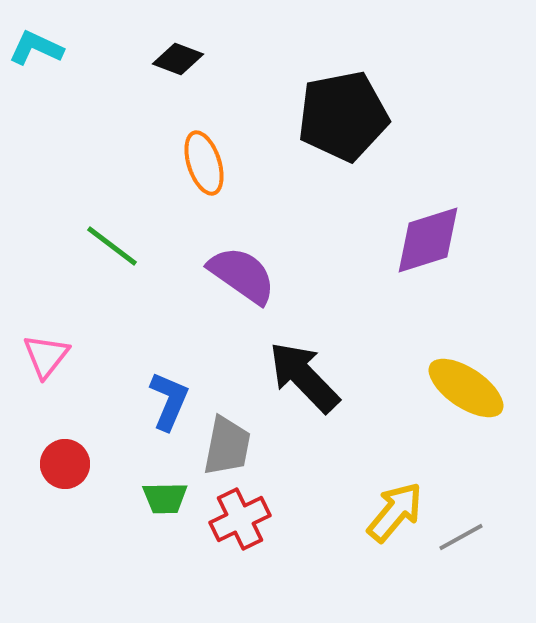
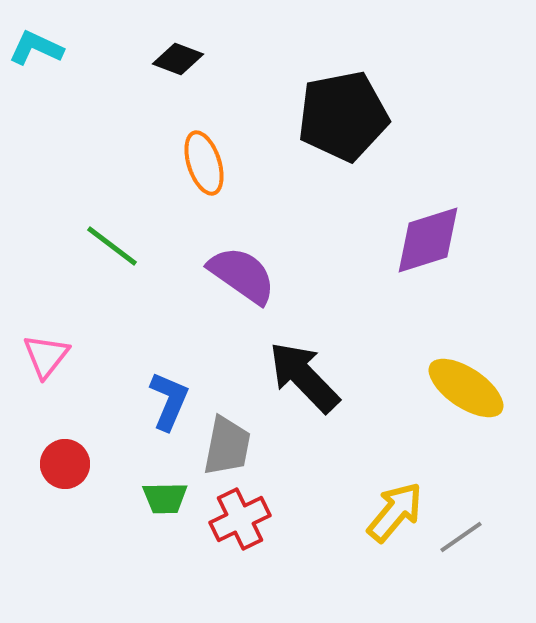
gray line: rotated 6 degrees counterclockwise
